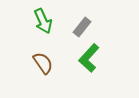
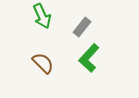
green arrow: moved 1 px left, 5 px up
brown semicircle: rotated 10 degrees counterclockwise
